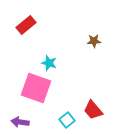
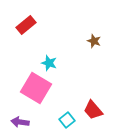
brown star: rotated 24 degrees clockwise
pink square: rotated 12 degrees clockwise
